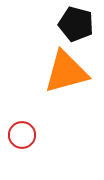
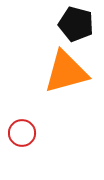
red circle: moved 2 px up
